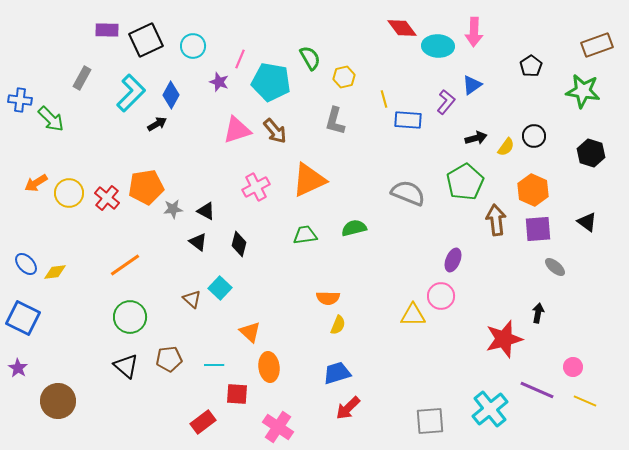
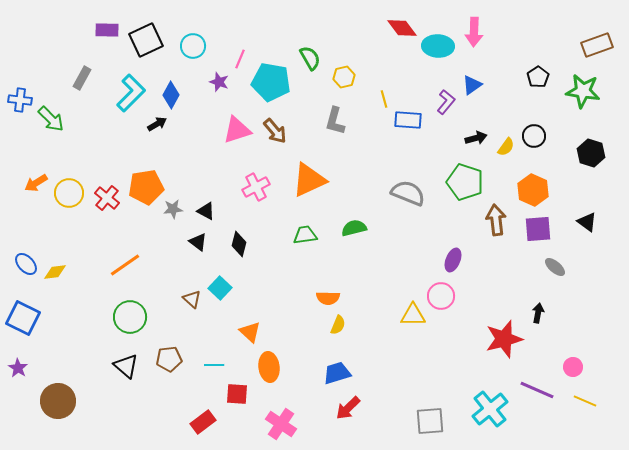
black pentagon at (531, 66): moved 7 px right, 11 px down
green pentagon at (465, 182): rotated 24 degrees counterclockwise
pink cross at (278, 427): moved 3 px right, 3 px up
